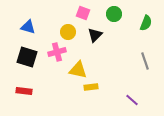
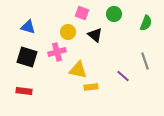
pink square: moved 1 px left
black triangle: rotated 35 degrees counterclockwise
purple line: moved 9 px left, 24 px up
